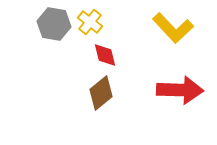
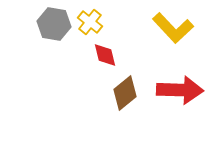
brown diamond: moved 24 px right
